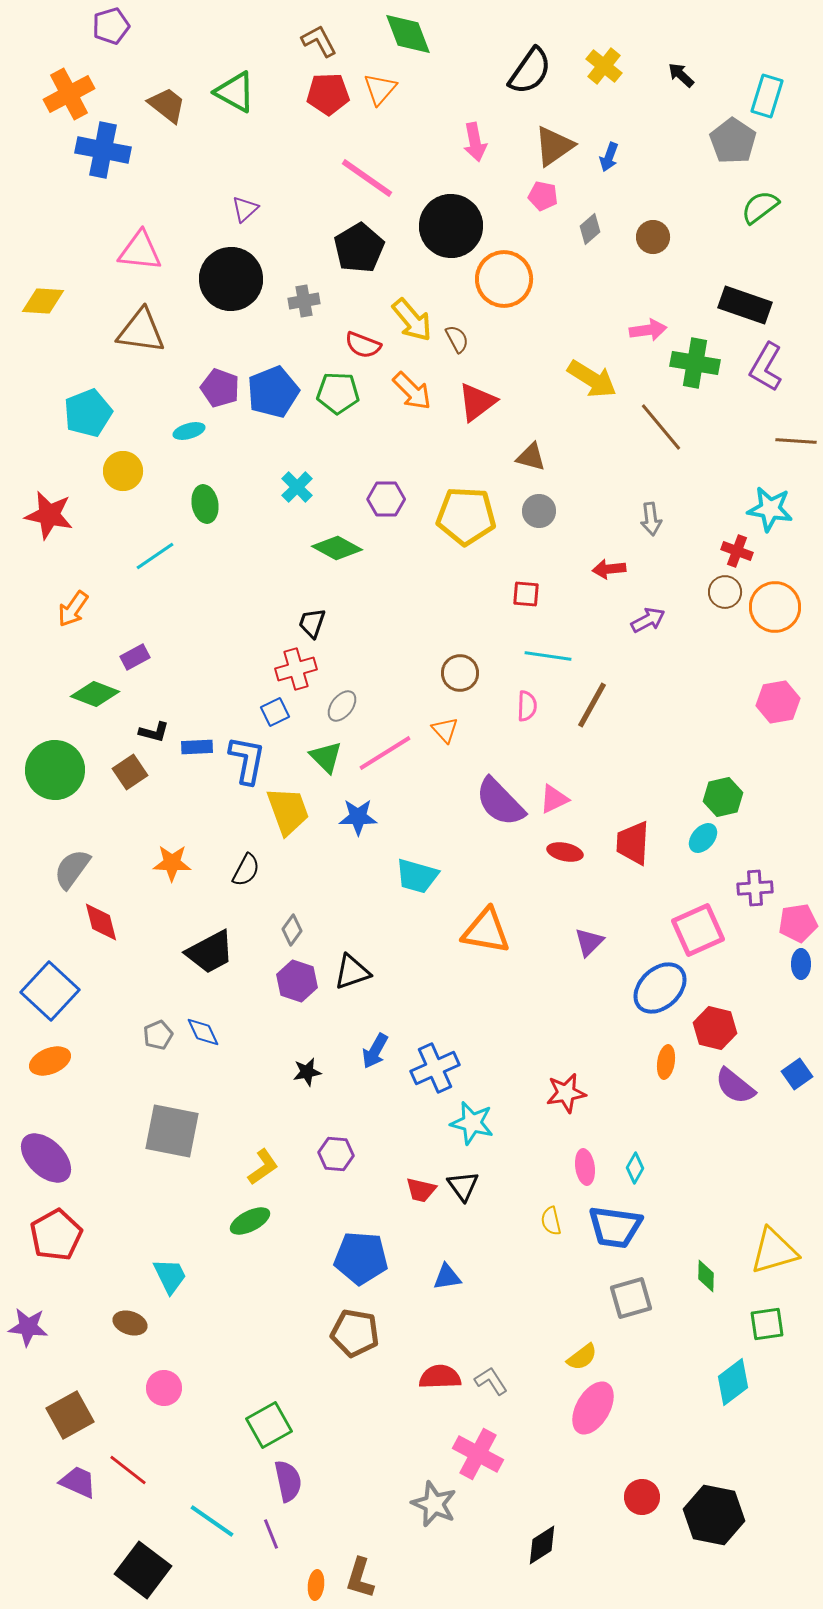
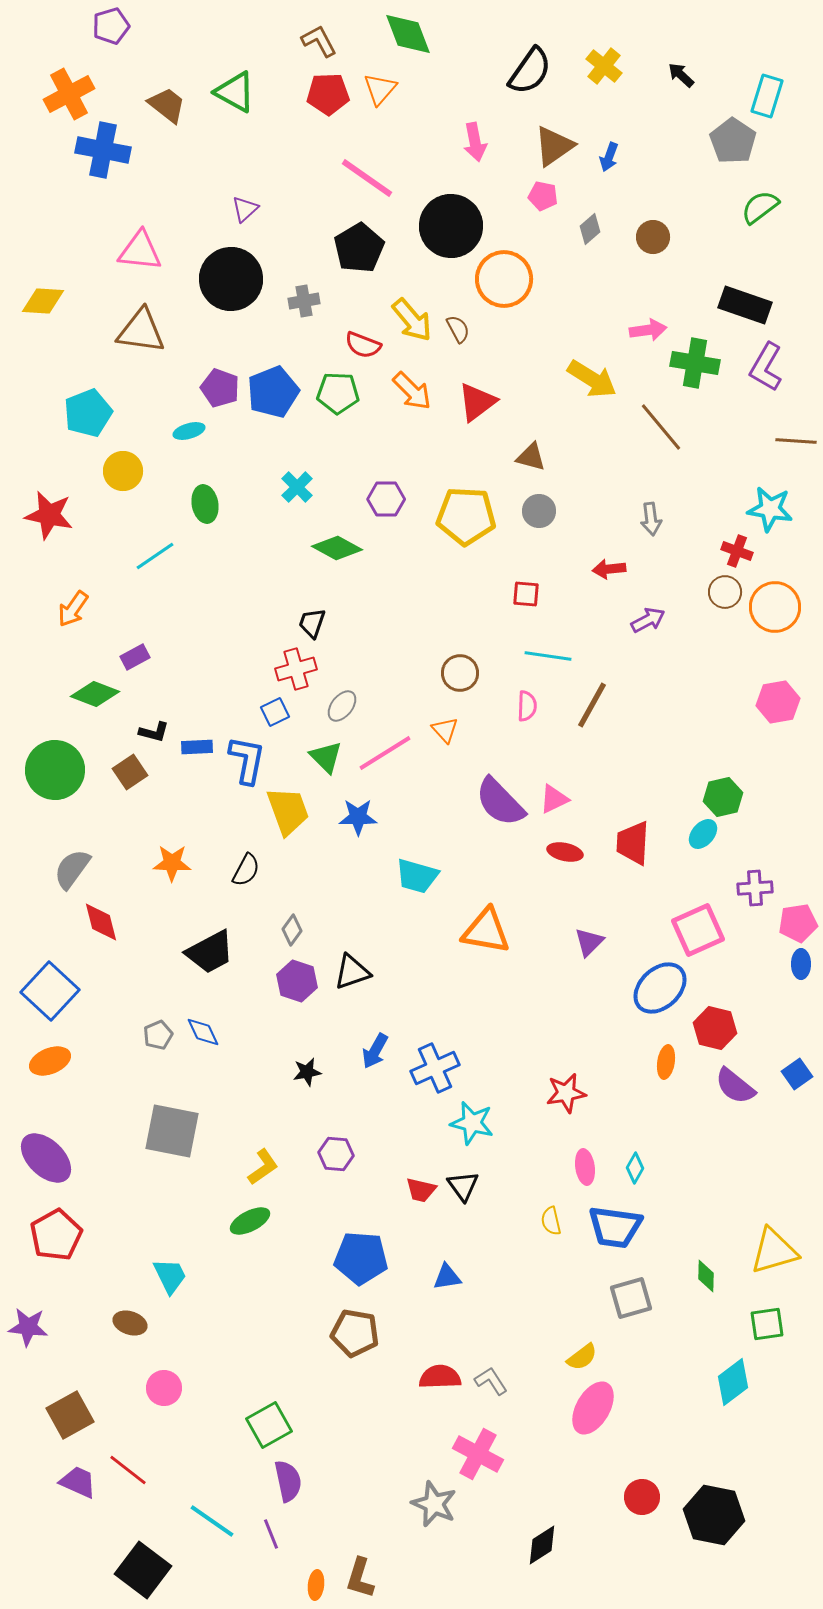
brown semicircle at (457, 339): moved 1 px right, 10 px up
cyan ellipse at (703, 838): moved 4 px up
